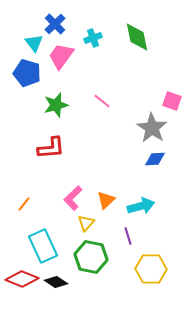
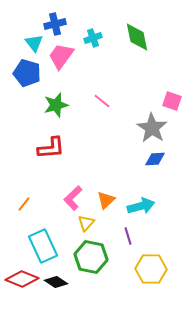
blue cross: rotated 30 degrees clockwise
